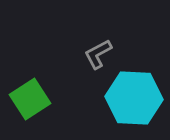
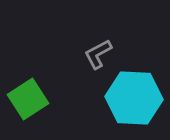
green square: moved 2 px left
